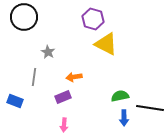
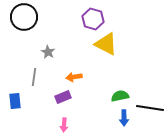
blue rectangle: rotated 63 degrees clockwise
